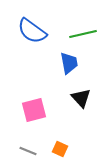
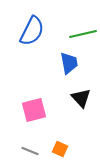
blue semicircle: rotated 100 degrees counterclockwise
gray line: moved 2 px right
